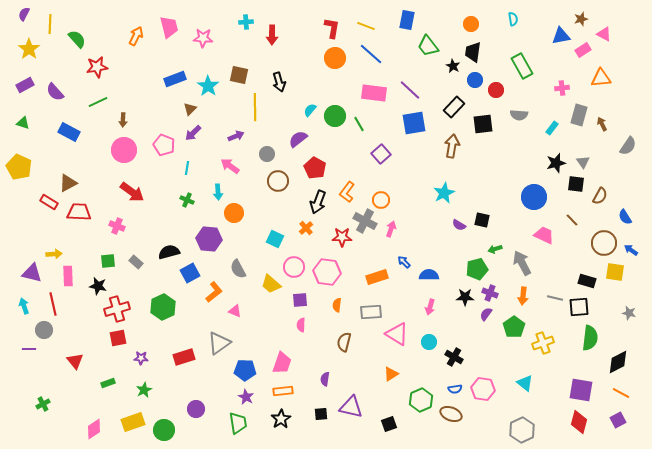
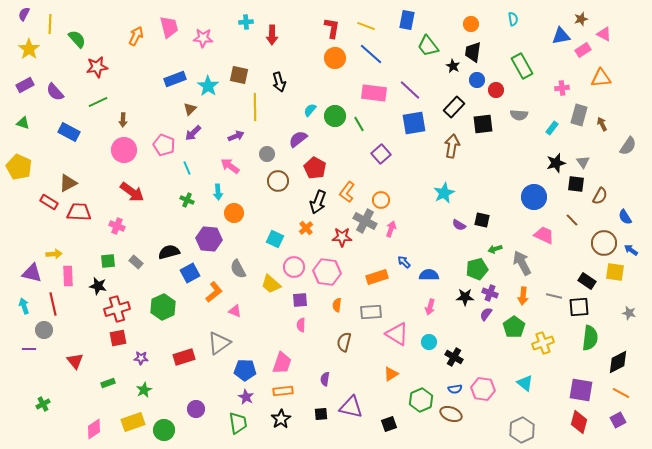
blue circle at (475, 80): moved 2 px right
cyan line at (187, 168): rotated 32 degrees counterclockwise
black rectangle at (587, 281): rotated 18 degrees clockwise
gray line at (555, 298): moved 1 px left, 2 px up
